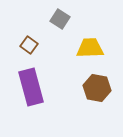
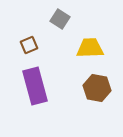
brown square: rotated 30 degrees clockwise
purple rectangle: moved 4 px right, 1 px up
